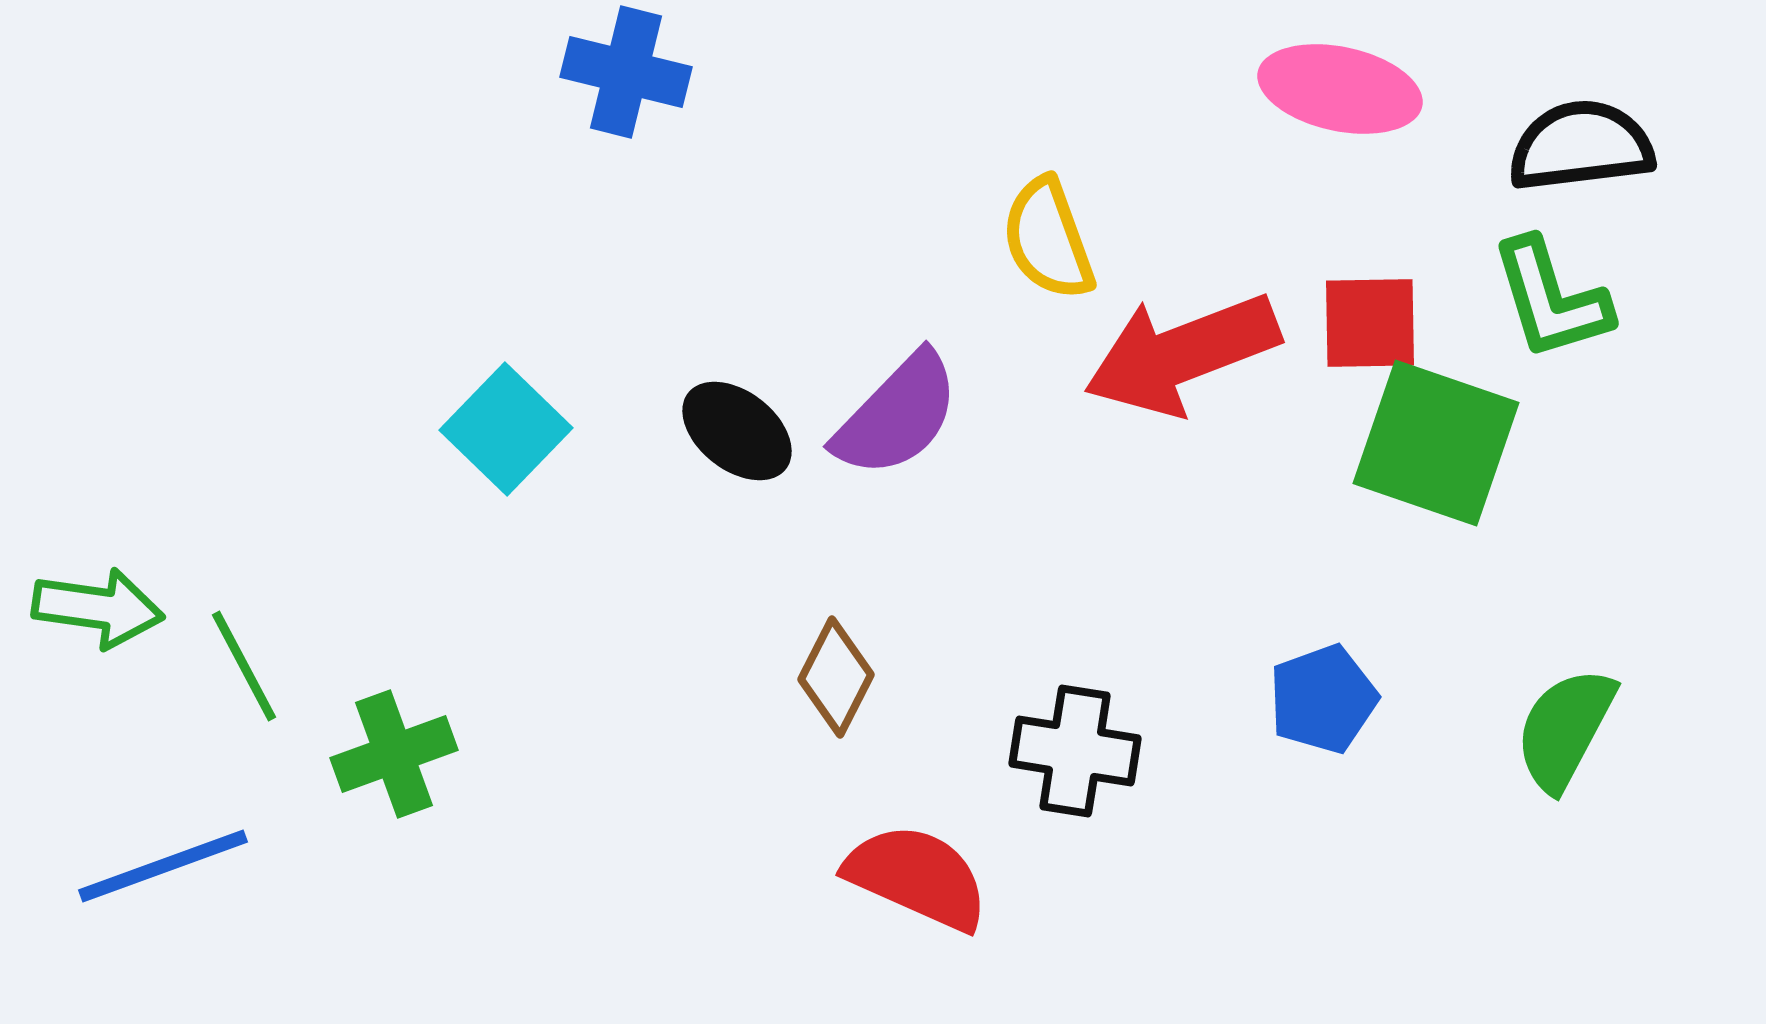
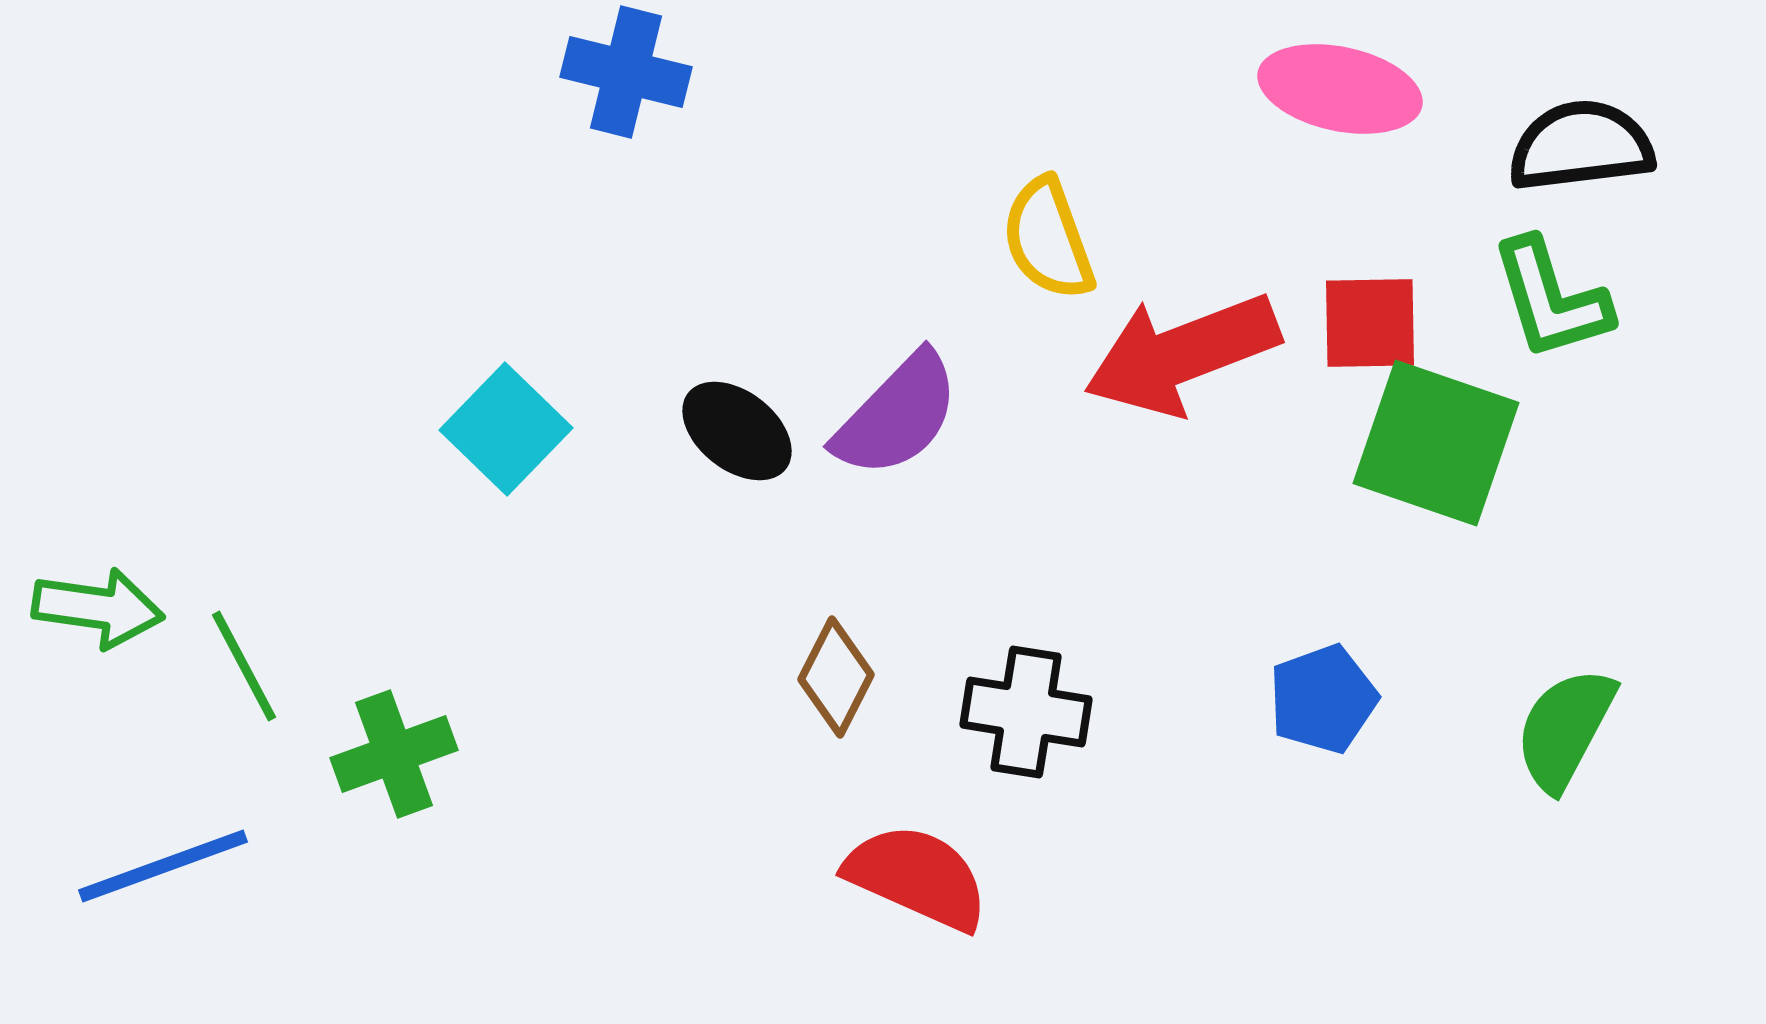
black cross: moved 49 px left, 39 px up
